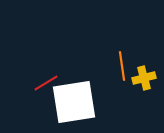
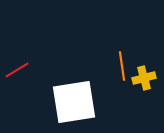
red line: moved 29 px left, 13 px up
